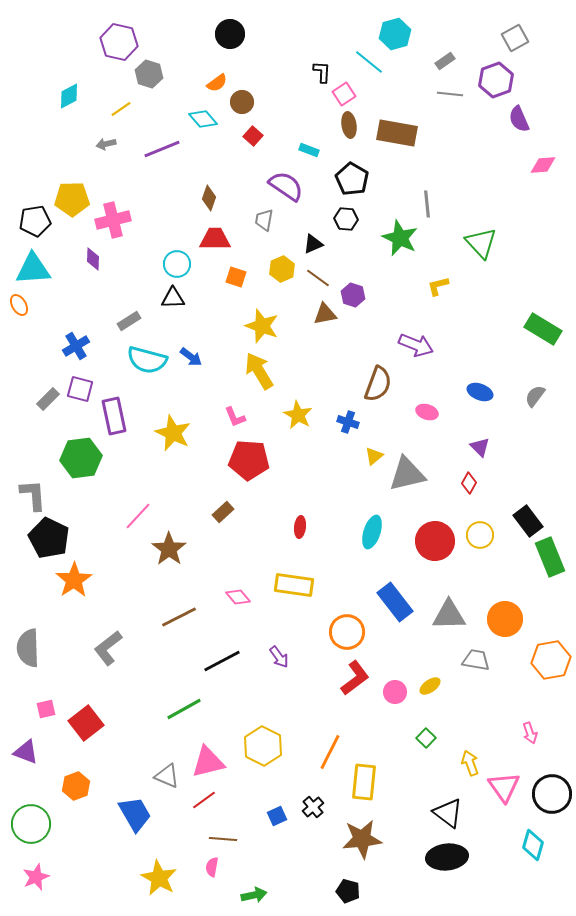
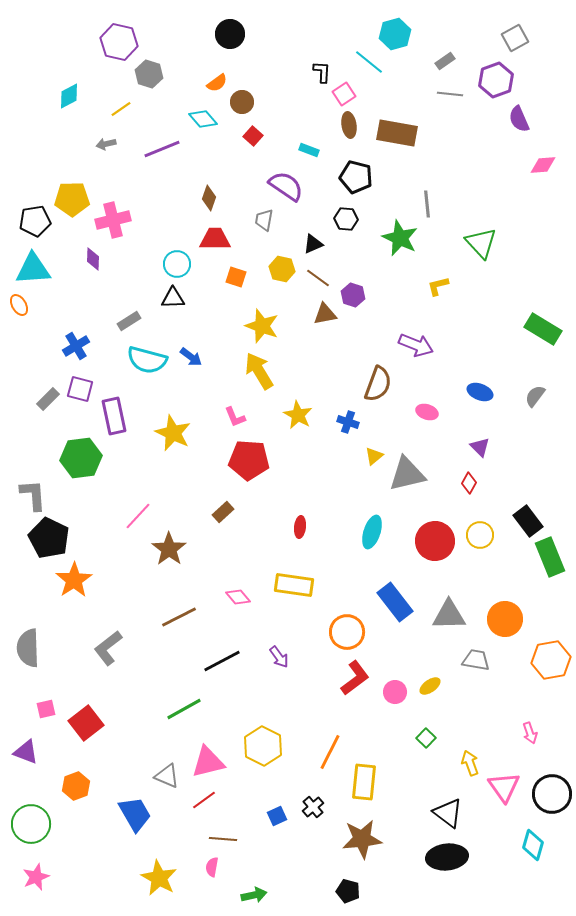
black pentagon at (352, 179): moved 4 px right, 2 px up; rotated 16 degrees counterclockwise
yellow hexagon at (282, 269): rotated 25 degrees counterclockwise
